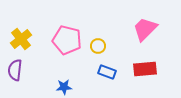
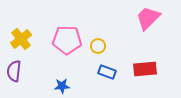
pink trapezoid: moved 3 px right, 11 px up
pink pentagon: rotated 12 degrees counterclockwise
purple semicircle: moved 1 px left, 1 px down
blue star: moved 2 px left, 1 px up
